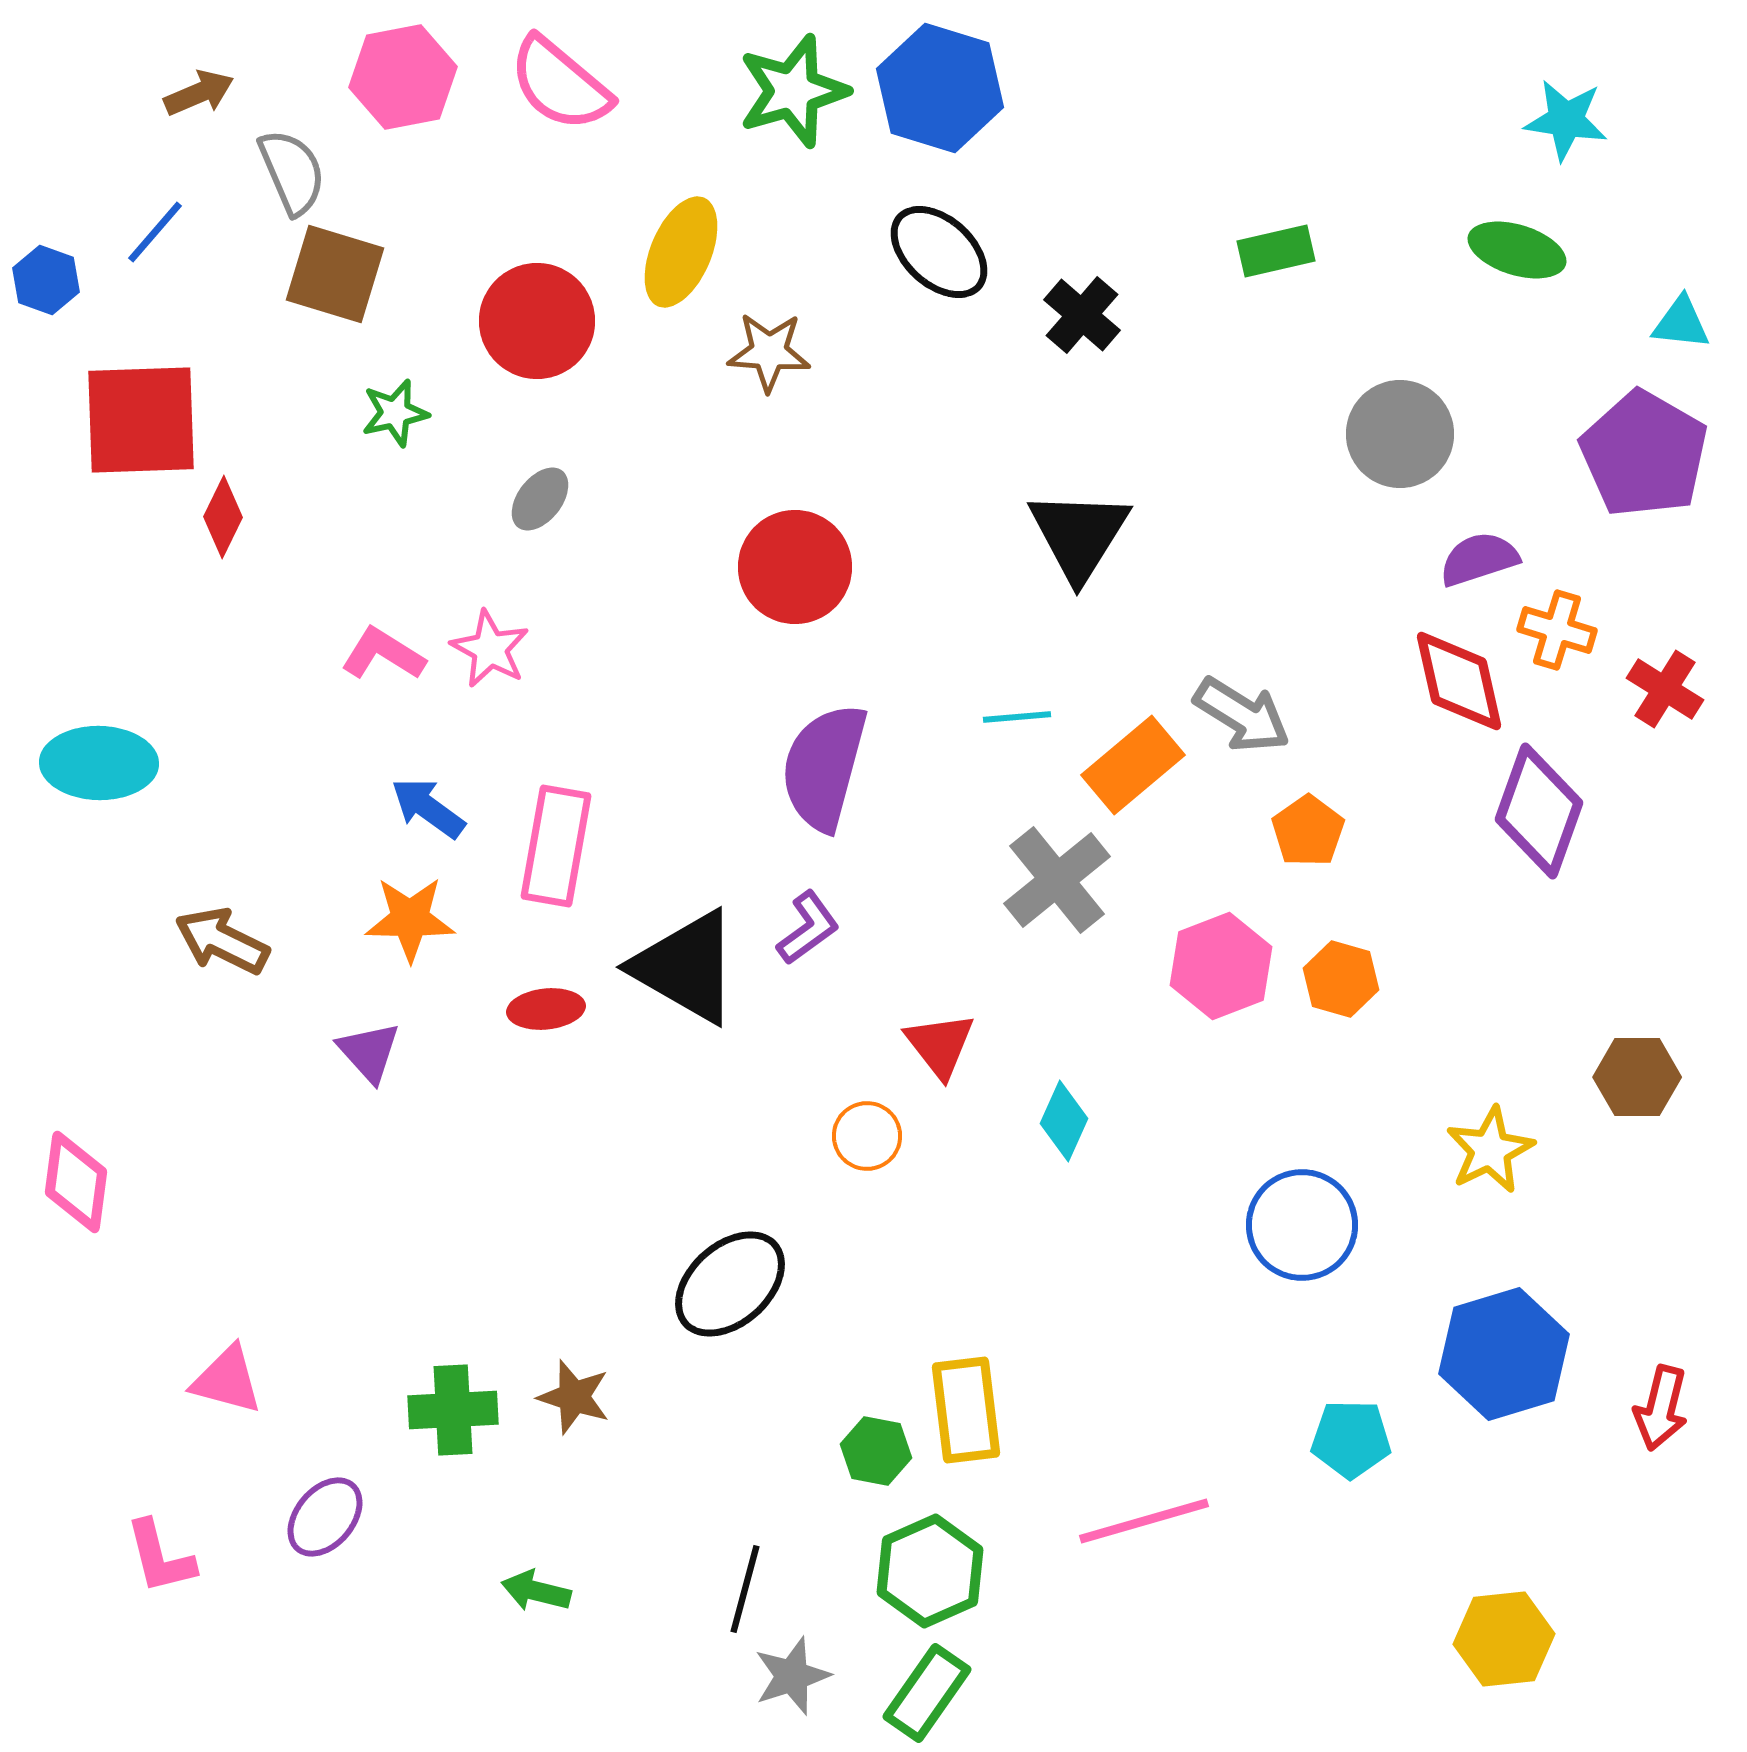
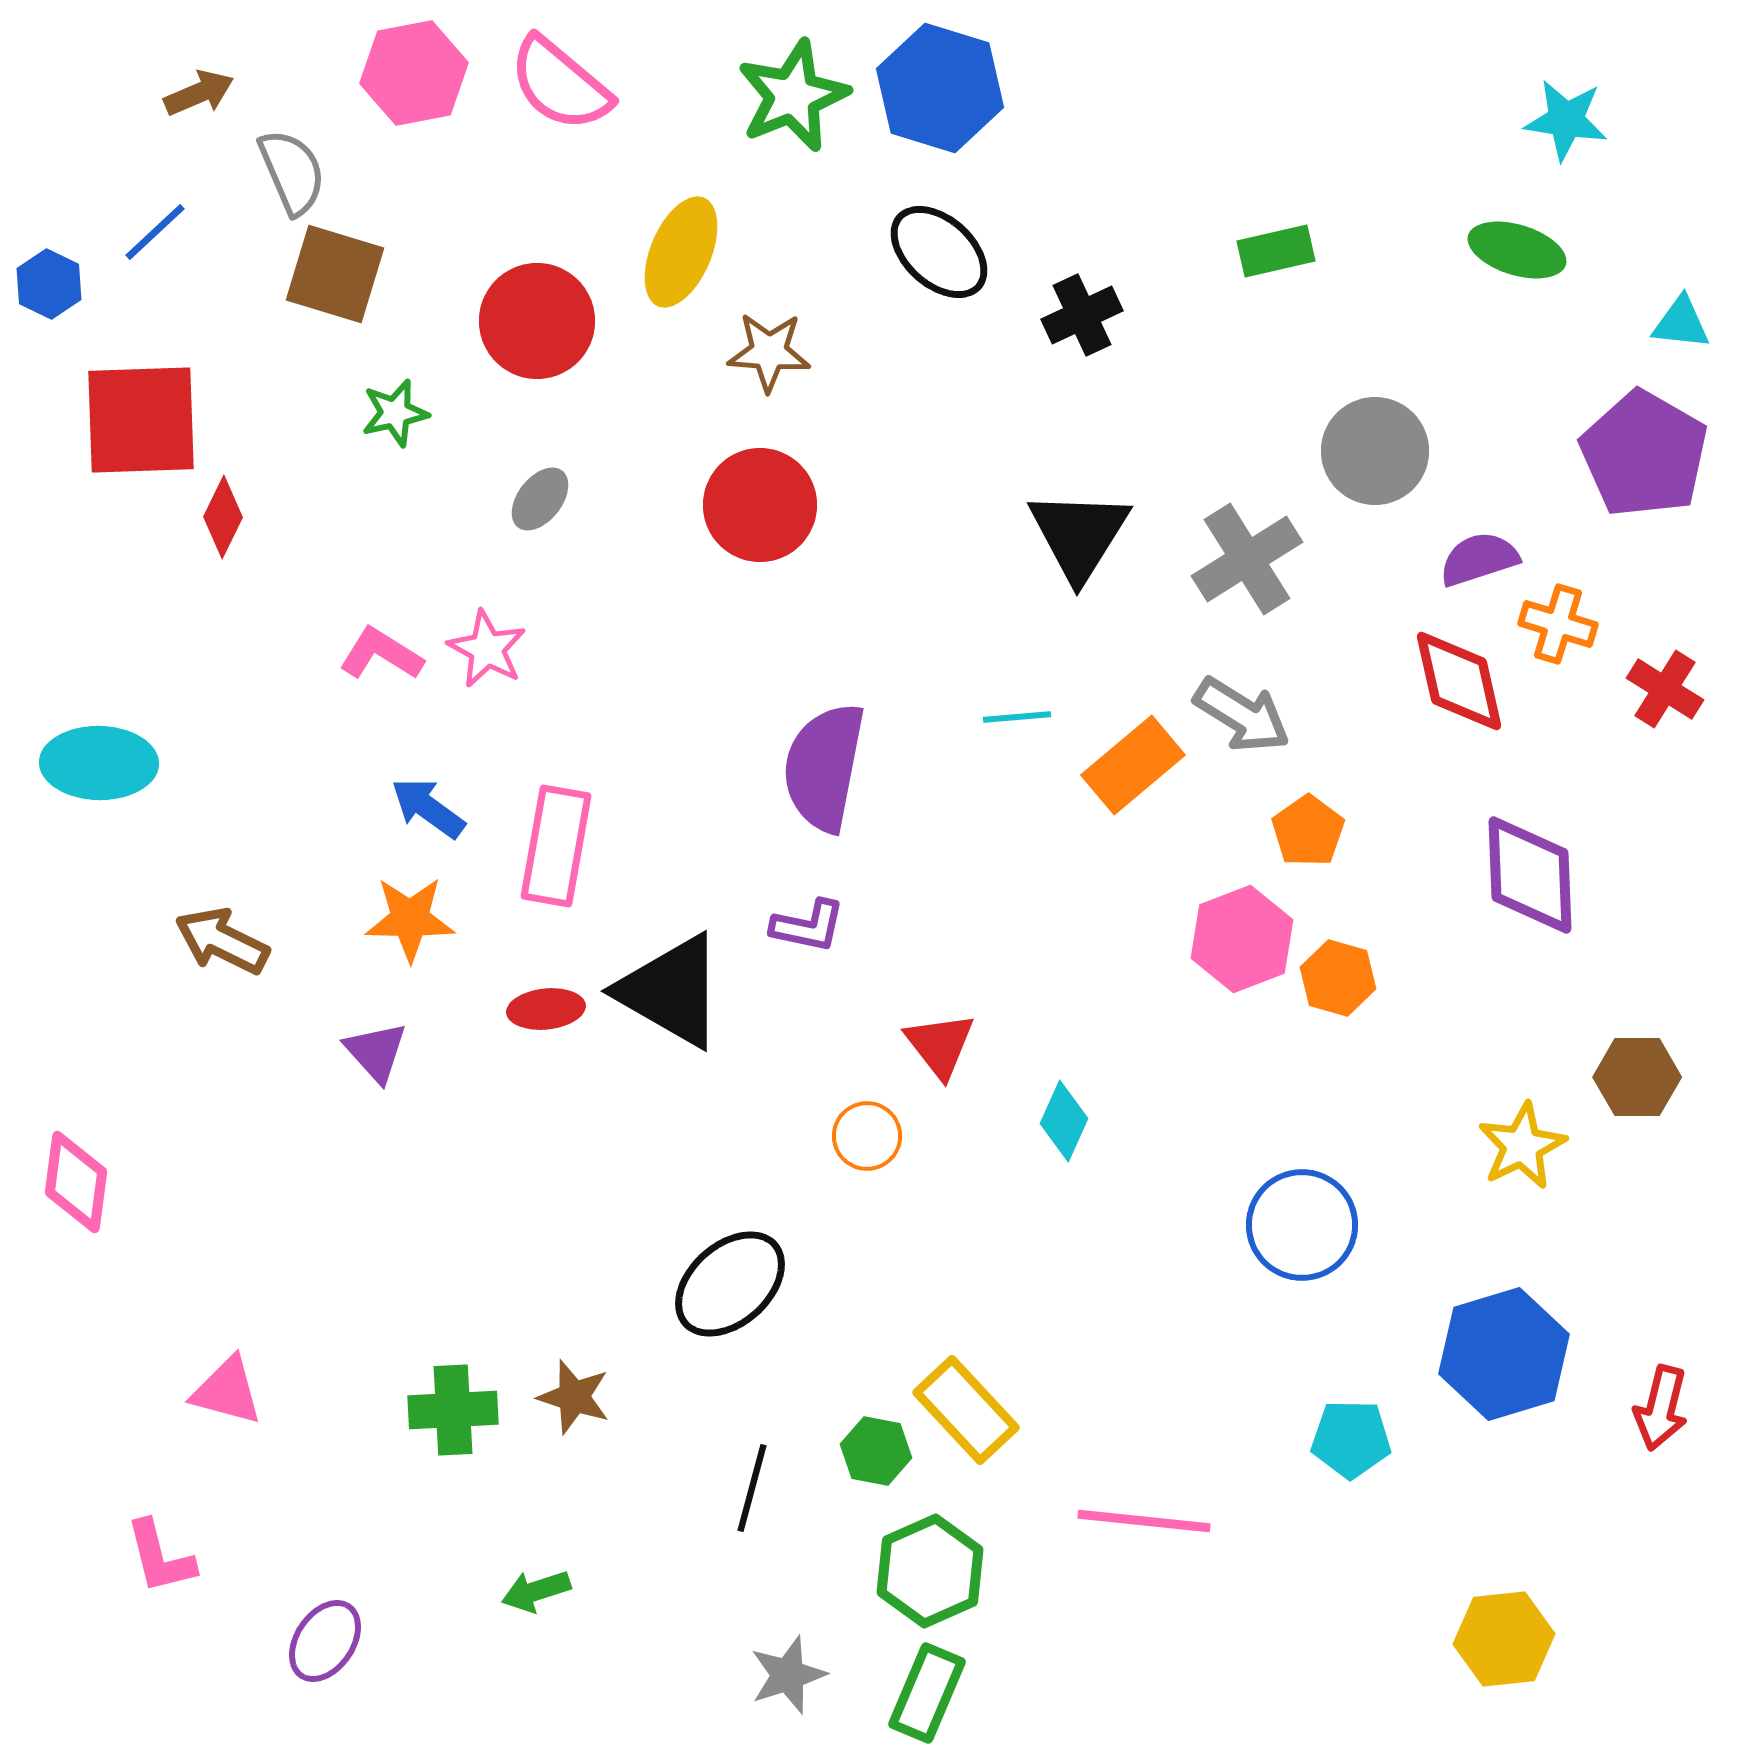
pink hexagon at (403, 77): moved 11 px right, 4 px up
green star at (793, 91): moved 5 px down; rotated 6 degrees counterclockwise
blue line at (155, 232): rotated 6 degrees clockwise
blue hexagon at (46, 280): moved 3 px right, 4 px down; rotated 6 degrees clockwise
black cross at (1082, 315): rotated 24 degrees clockwise
gray circle at (1400, 434): moved 25 px left, 17 px down
red circle at (795, 567): moved 35 px left, 62 px up
orange cross at (1557, 630): moved 1 px right, 6 px up
pink star at (490, 649): moved 3 px left
pink L-shape at (383, 654): moved 2 px left
purple semicircle at (824, 767): rotated 4 degrees counterclockwise
purple diamond at (1539, 811): moved 9 px left, 64 px down; rotated 22 degrees counterclockwise
gray cross at (1057, 880): moved 190 px right, 321 px up; rotated 7 degrees clockwise
purple L-shape at (808, 928): moved 2 px up; rotated 48 degrees clockwise
pink hexagon at (1221, 966): moved 21 px right, 27 px up
black triangle at (686, 967): moved 15 px left, 24 px down
orange hexagon at (1341, 979): moved 3 px left, 1 px up
purple triangle at (369, 1052): moved 7 px right
yellow star at (1490, 1150): moved 32 px right, 4 px up
pink triangle at (227, 1380): moved 11 px down
yellow rectangle at (966, 1410): rotated 36 degrees counterclockwise
purple ellipse at (325, 1517): moved 124 px down; rotated 6 degrees counterclockwise
pink line at (1144, 1521): rotated 22 degrees clockwise
black line at (745, 1589): moved 7 px right, 101 px up
green arrow at (536, 1591): rotated 32 degrees counterclockwise
gray star at (792, 1676): moved 4 px left, 1 px up
green rectangle at (927, 1693): rotated 12 degrees counterclockwise
